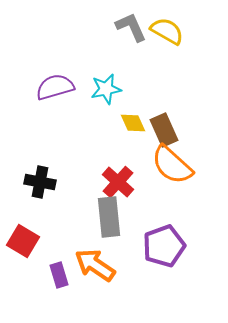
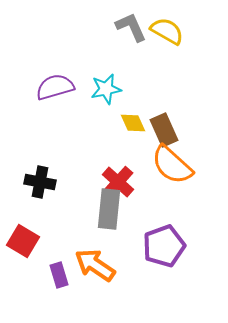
gray rectangle: moved 8 px up; rotated 12 degrees clockwise
